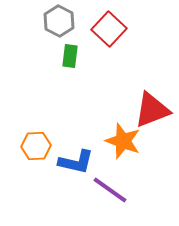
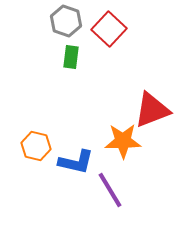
gray hexagon: moved 7 px right; rotated 8 degrees counterclockwise
green rectangle: moved 1 px right, 1 px down
orange star: rotated 21 degrees counterclockwise
orange hexagon: rotated 16 degrees clockwise
purple line: rotated 24 degrees clockwise
